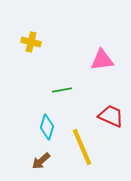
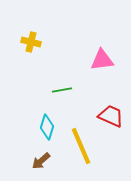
yellow line: moved 1 px left, 1 px up
